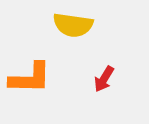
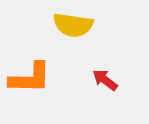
red arrow: moved 1 px right, 1 px down; rotated 96 degrees clockwise
